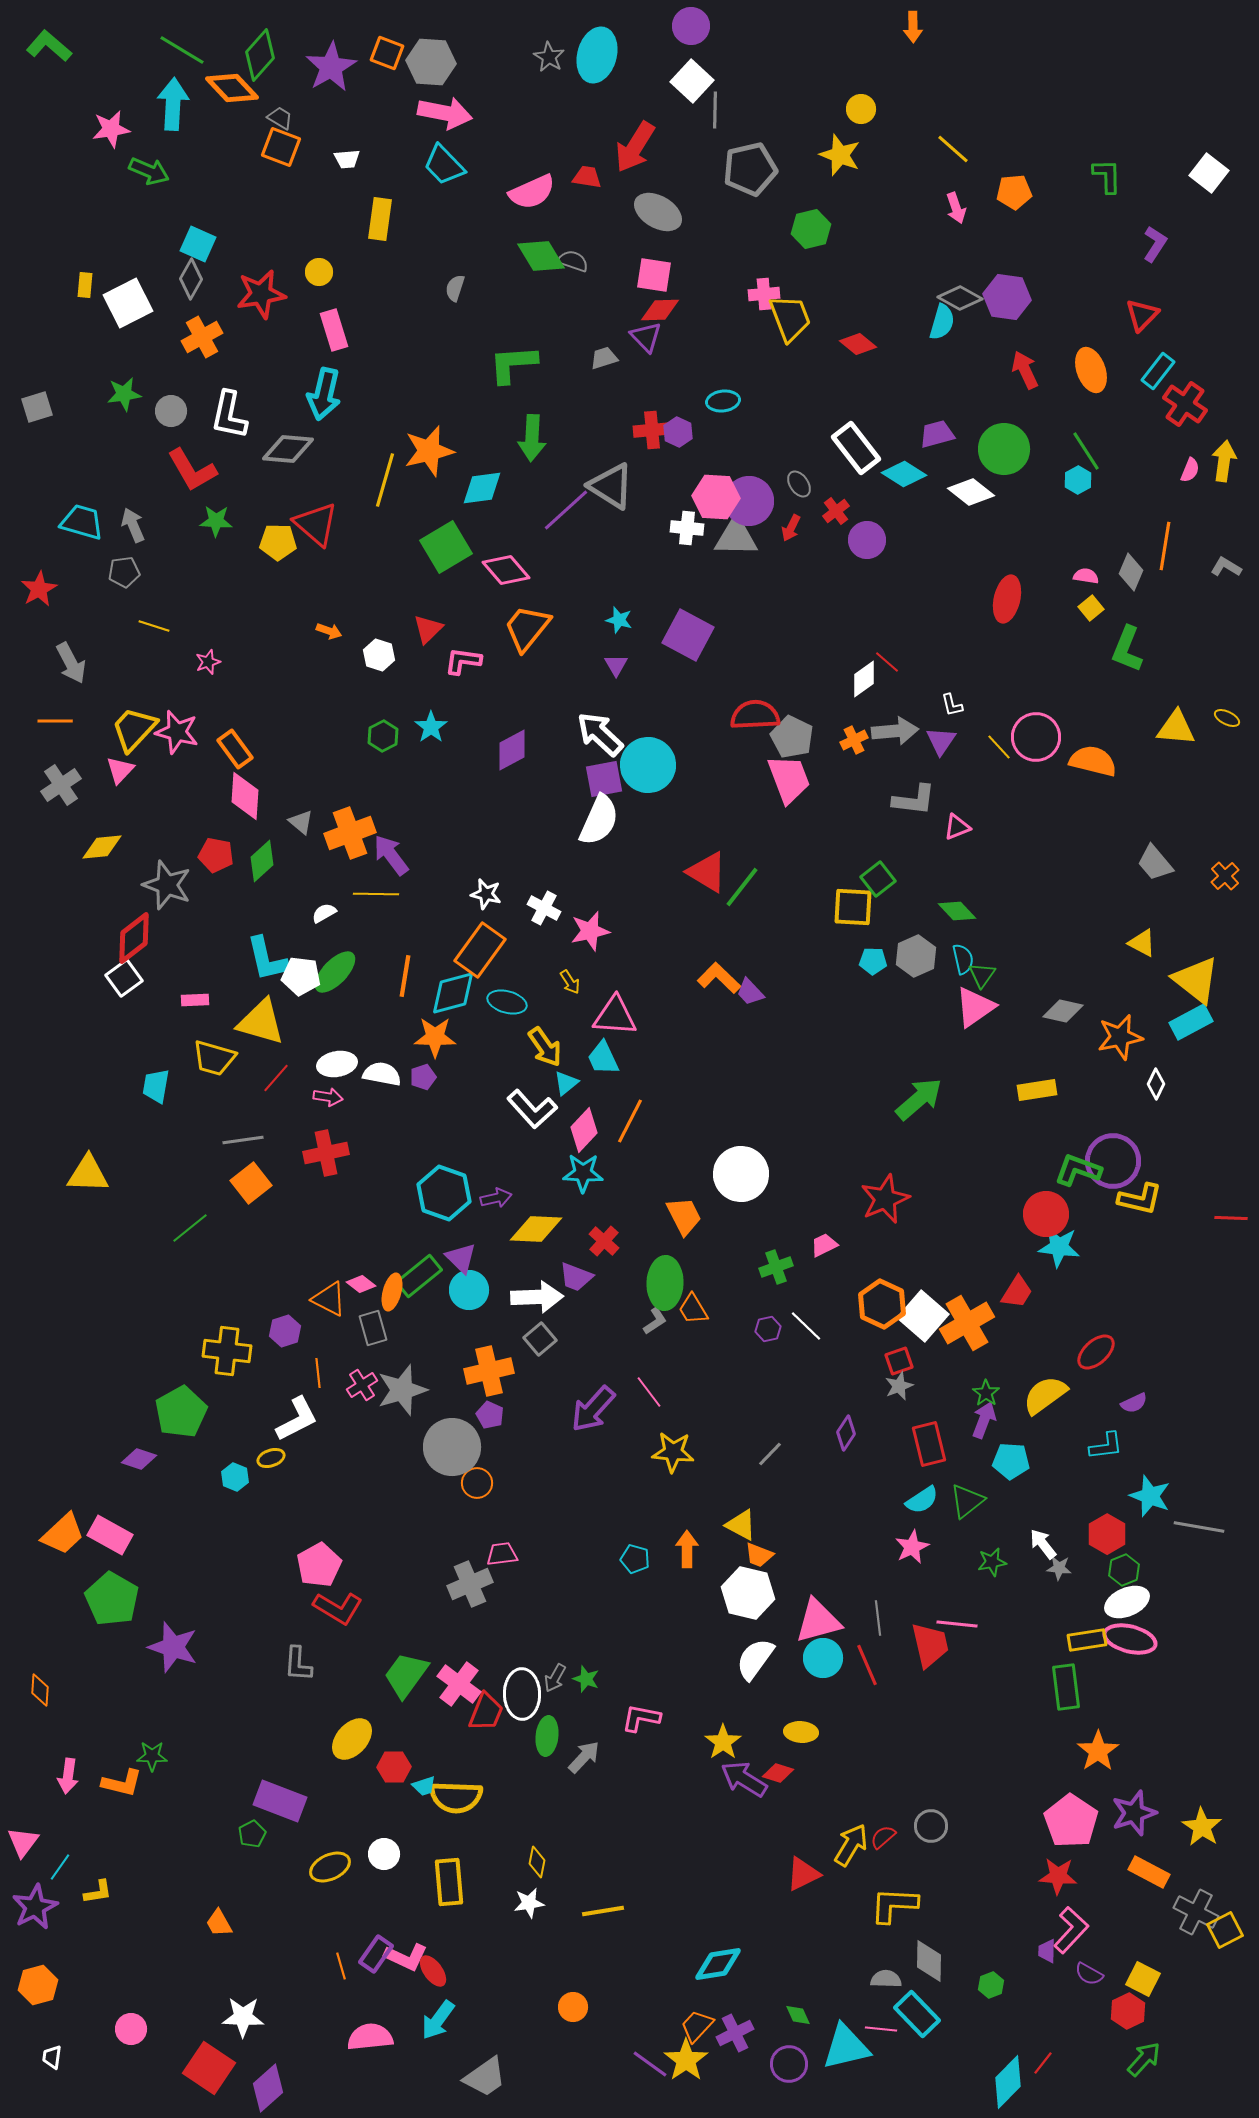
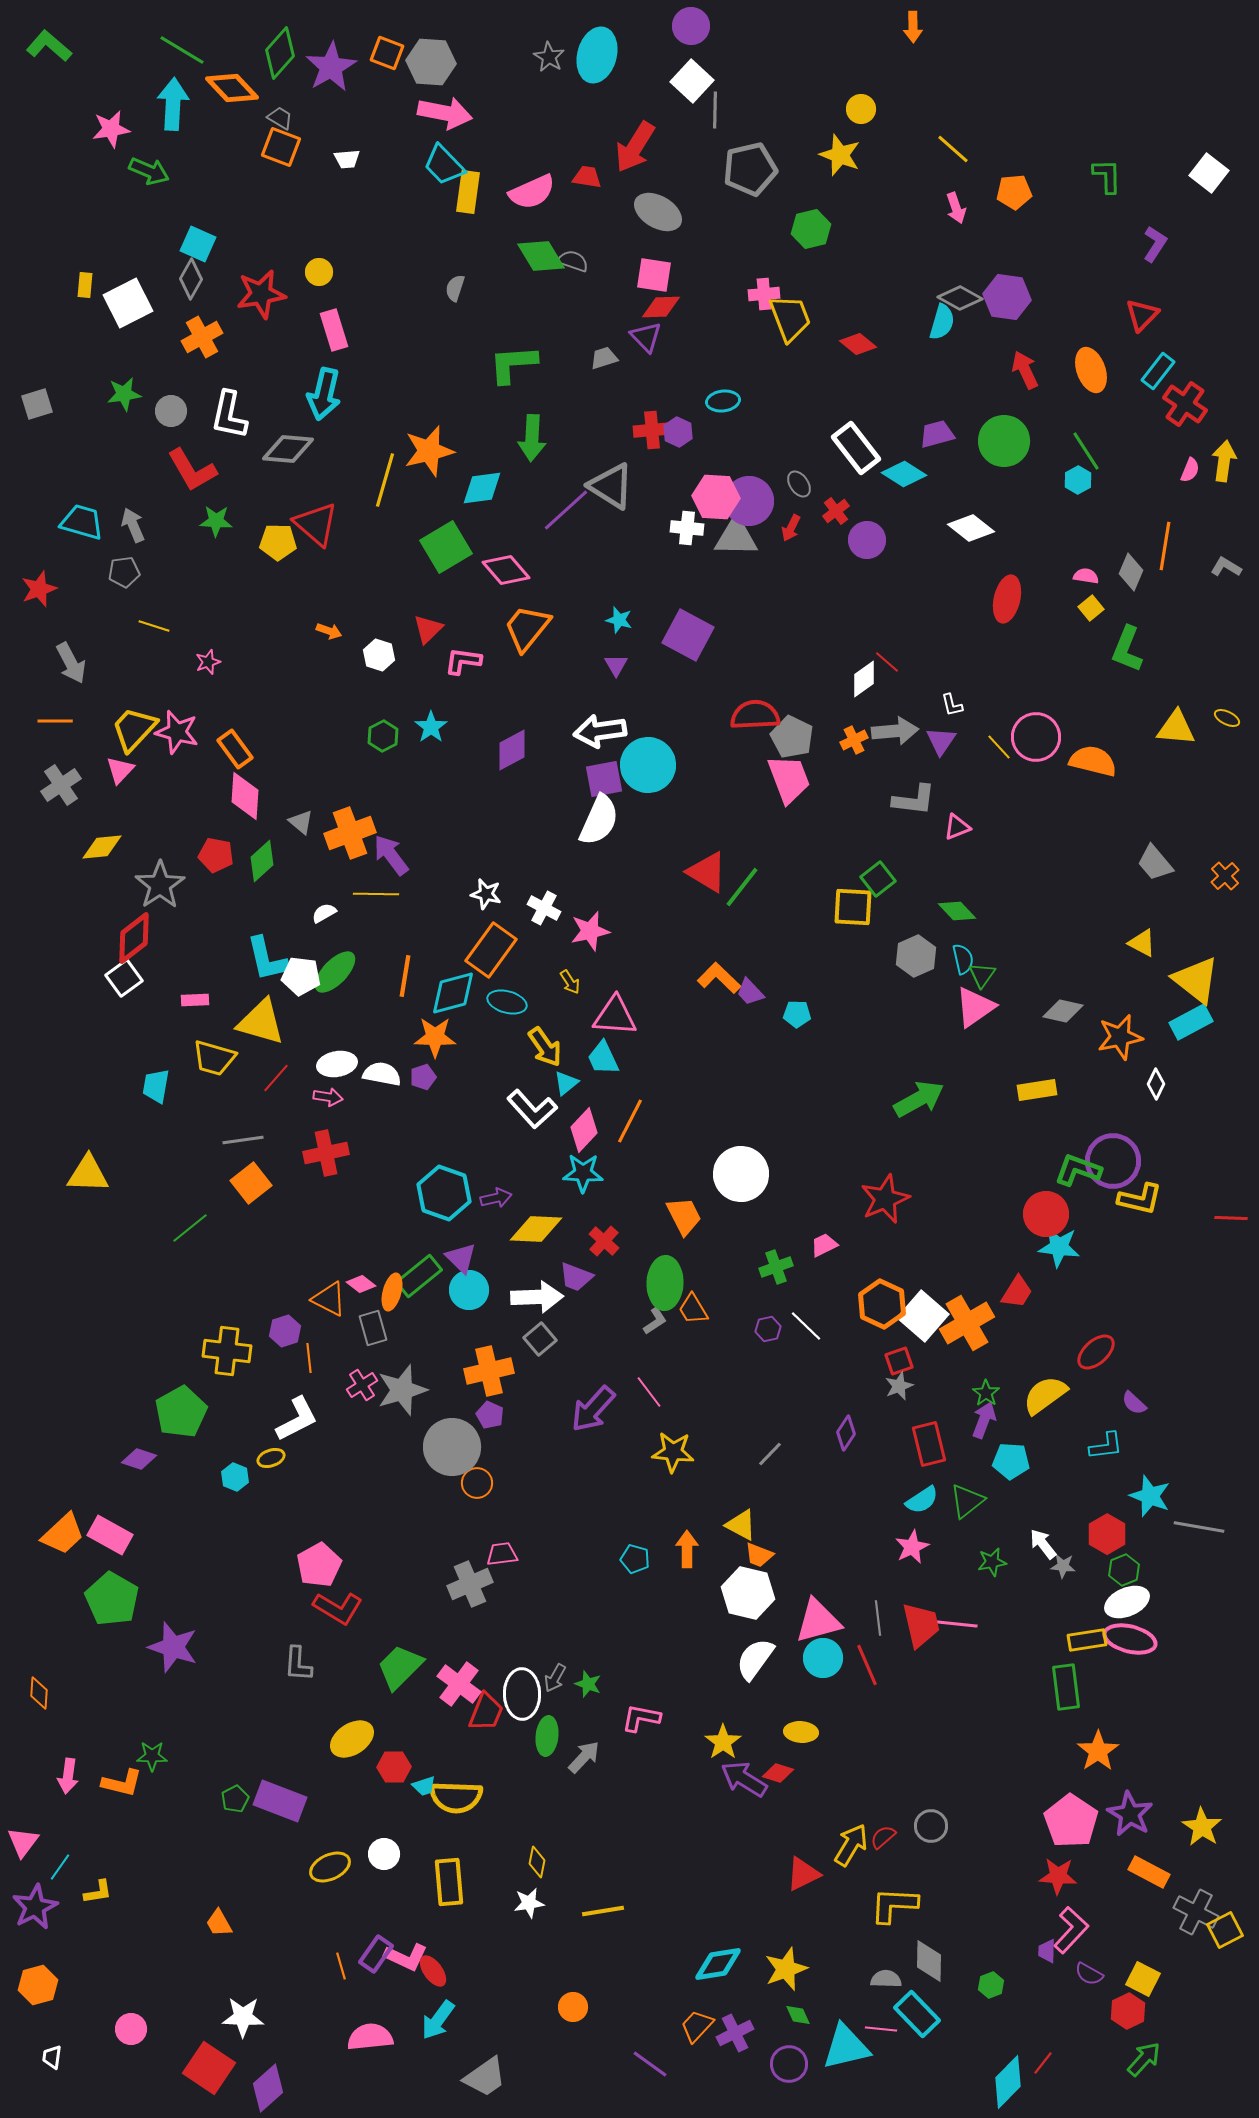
green diamond at (260, 55): moved 20 px right, 2 px up
yellow rectangle at (380, 219): moved 88 px right, 27 px up
red diamond at (660, 310): moved 1 px right, 3 px up
gray square at (37, 407): moved 3 px up
green circle at (1004, 449): moved 8 px up
white diamond at (971, 492): moved 36 px down
red star at (39, 589): rotated 9 degrees clockwise
white arrow at (600, 734): moved 3 px up; rotated 51 degrees counterclockwise
gray star at (167, 885): moved 7 px left; rotated 18 degrees clockwise
orange rectangle at (480, 950): moved 11 px right
cyan pentagon at (873, 961): moved 76 px left, 53 px down
green arrow at (919, 1099): rotated 12 degrees clockwise
orange line at (318, 1373): moved 9 px left, 15 px up
purple semicircle at (1134, 1403): rotated 68 degrees clockwise
gray star at (1059, 1568): moved 4 px right, 2 px up
red trapezoid at (930, 1645): moved 9 px left, 20 px up
green trapezoid at (406, 1675): moved 6 px left, 8 px up; rotated 9 degrees clockwise
green star at (586, 1679): moved 2 px right, 5 px down
orange diamond at (40, 1690): moved 1 px left, 3 px down
yellow ellipse at (352, 1739): rotated 15 degrees clockwise
purple star at (1134, 1813): moved 4 px left, 1 px down; rotated 24 degrees counterclockwise
green pentagon at (252, 1834): moved 17 px left, 35 px up
yellow star at (686, 2060): moved 100 px right, 91 px up; rotated 15 degrees clockwise
